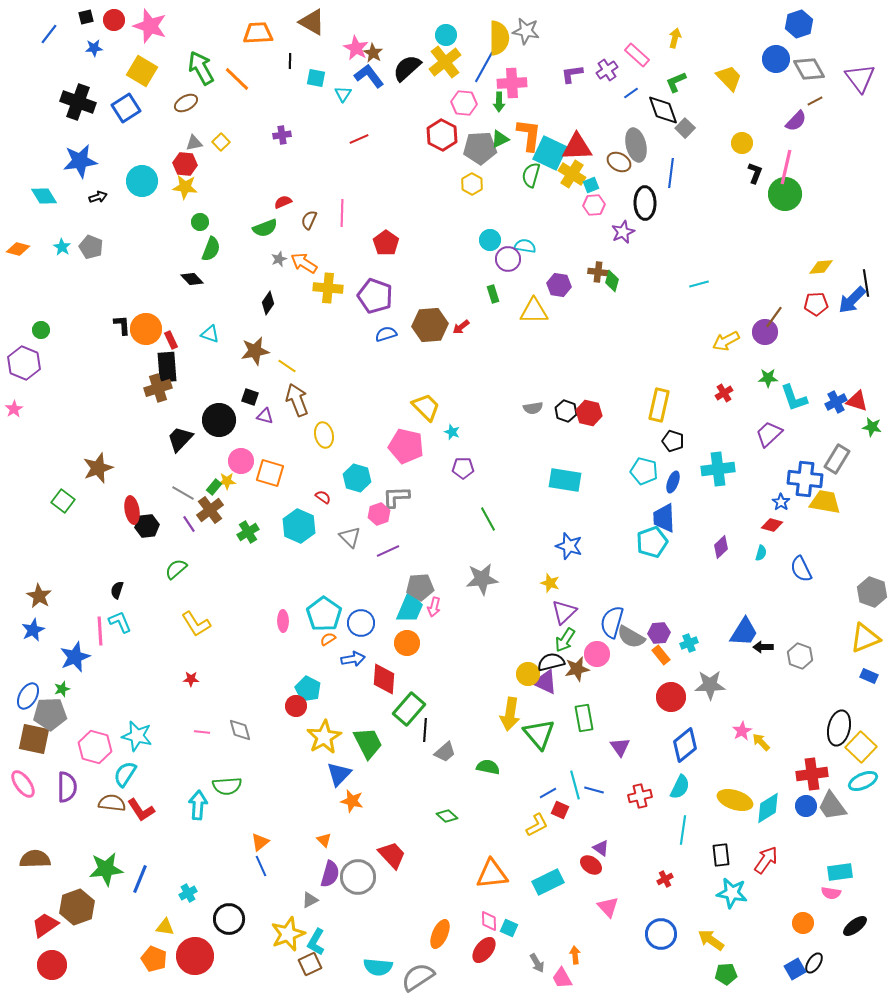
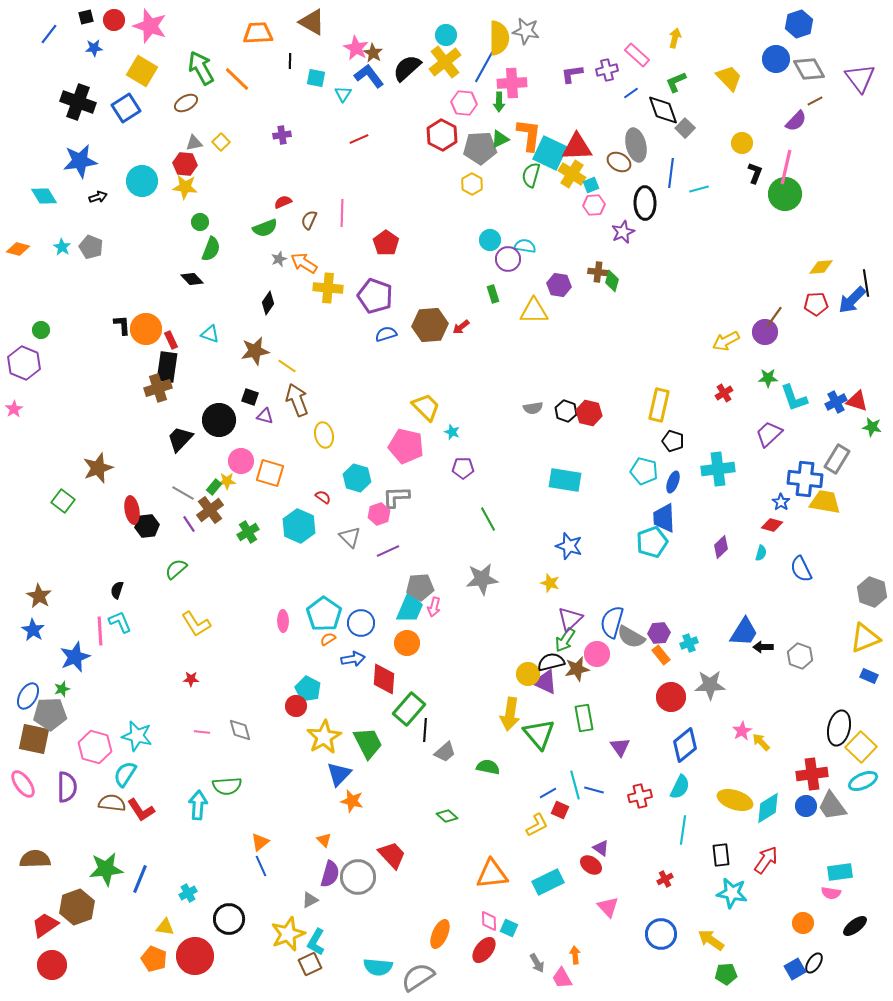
purple cross at (607, 70): rotated 20 degrees clockwise
cyan line at (699, 284): moved 95 px up
black rectangle at (167, 367): rotated 12 degrees clockwise
purple triangle at (564, 612): moved 6 px right, 7 px down
blue star at (33, 630): rotated 15 degrees counterclockwise
